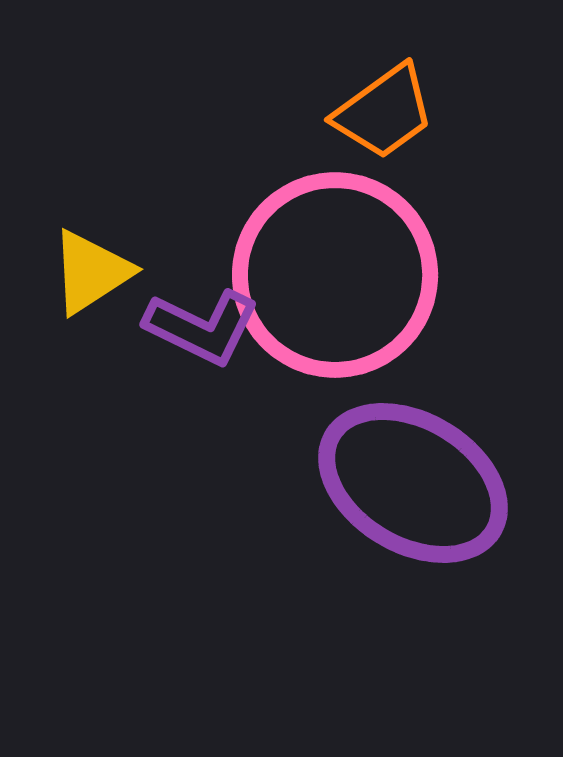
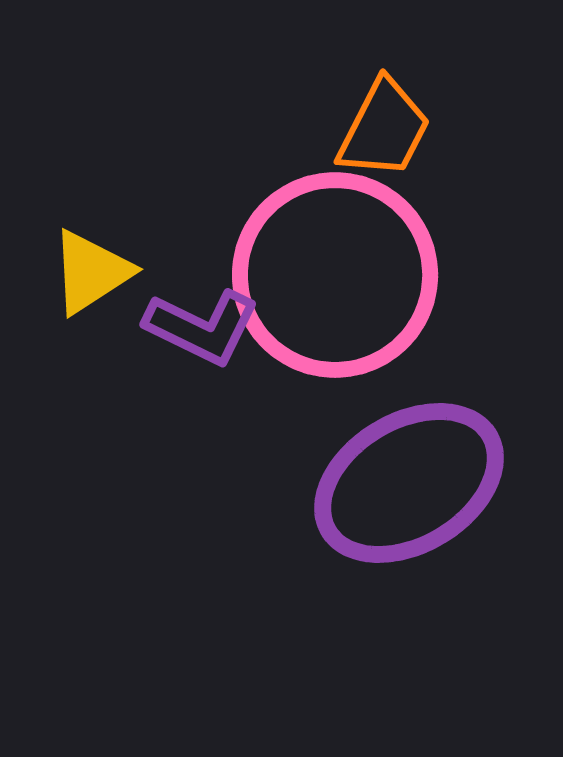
orange trapezoid: moved 17 px down; rotated 27 degrees counterclockwise
purple ellipse: moved 4 px left; rotated 62 degrees counterclockwise
